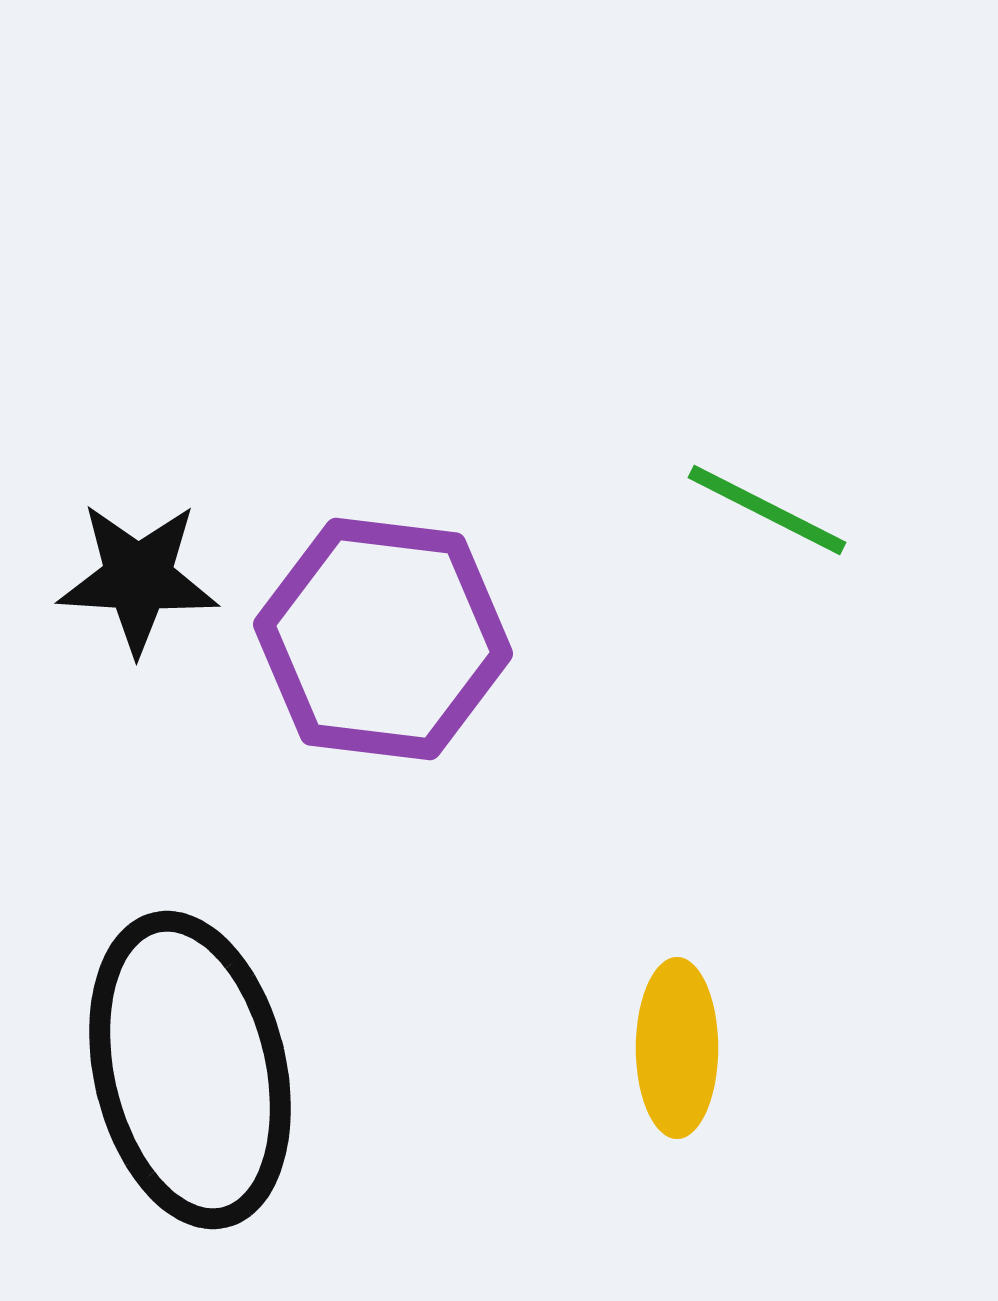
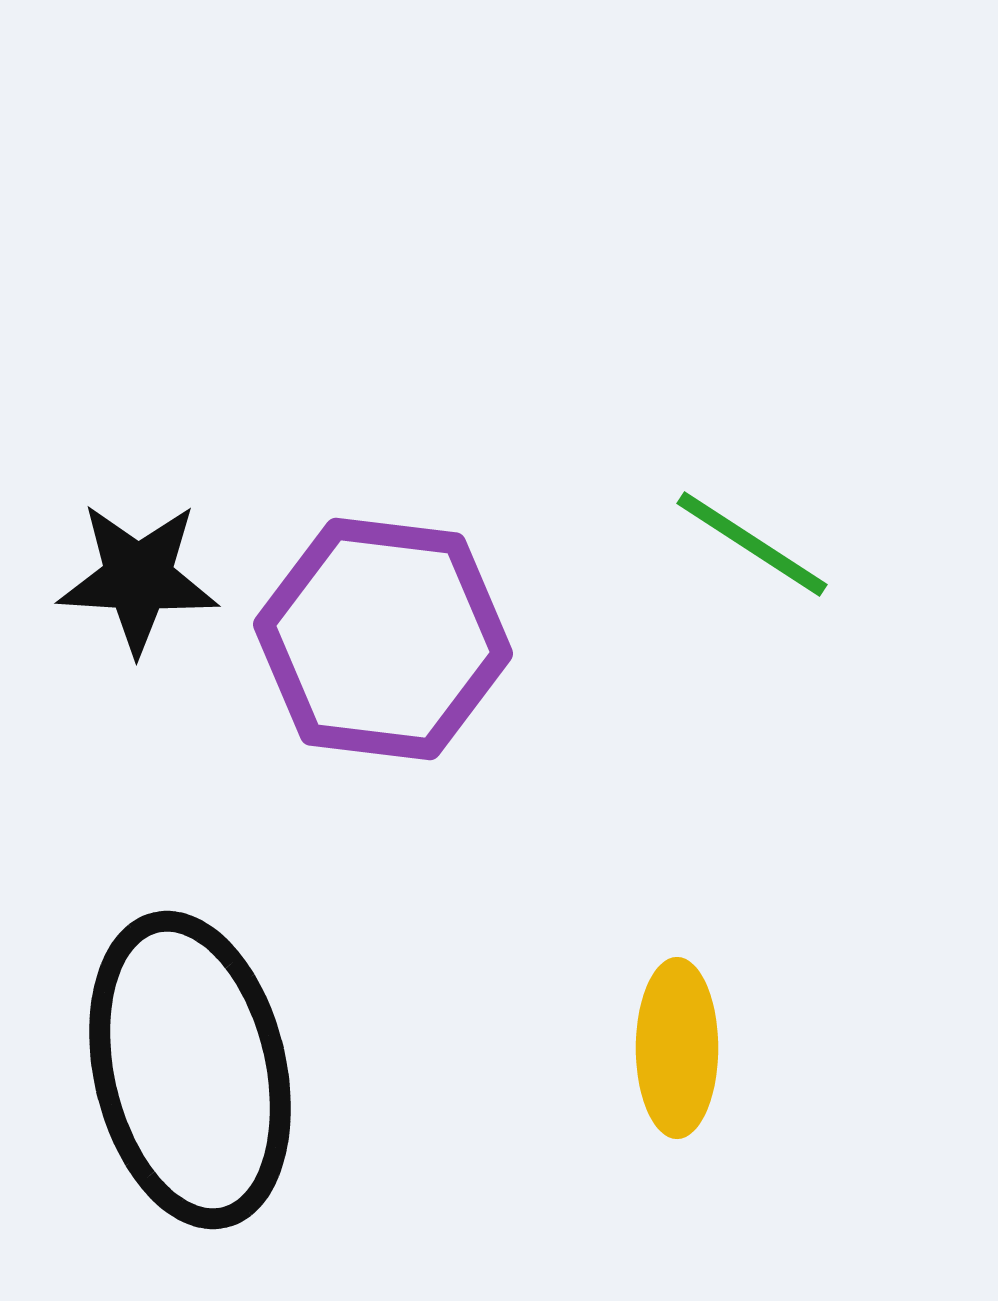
green line: moved 15 px left, 34 px down; rotated 6 degrees clockwise
